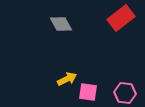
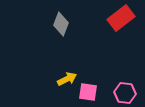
gray diamond: rotated 50 degrees clockwise
